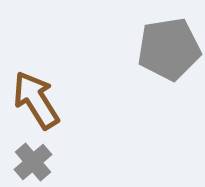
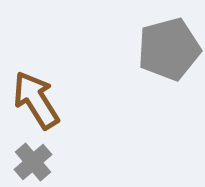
gray pentagon: rotated 6 degrees counterclockwise
